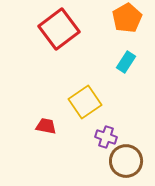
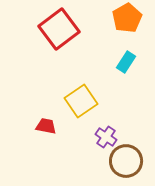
yellow square: moved 4 px left, 1 px up
purple cross: rotated 15 degrees clockwise
